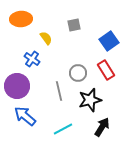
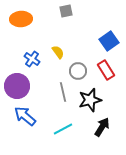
gray square: moved 8 px left, 14 px up
yellow semicircle: moved 12 px right, 14 px down
gray circle: moved 2 px up
gray line: moved 4 px right, 1 px down
